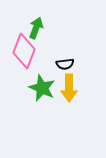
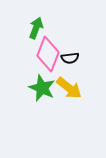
pink diamond: moved 24 px right, 3 px down
black semicircle: moved 5 px right, 6 px up
yellow arrow: rotated 52 degrees counterclockwise
